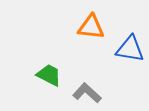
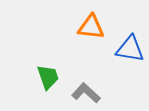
green trapezoid: moved 1 px left, 2 px down; rotated 44 degrees clockwise
gray L-shape: moved 1 px left
